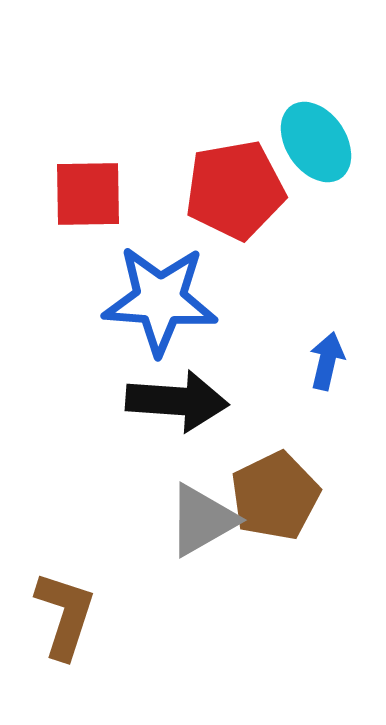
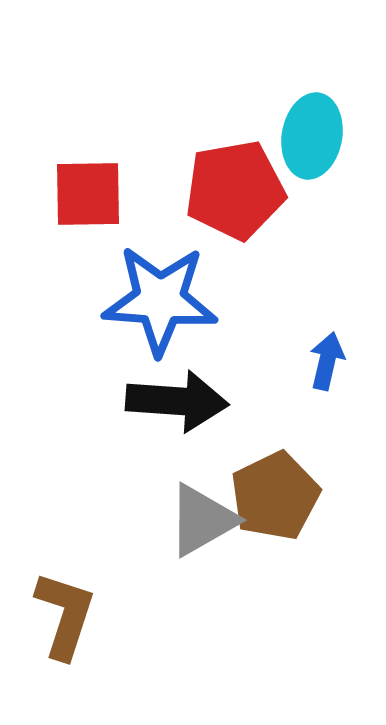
cyan ellipse: moved 4 px left, 6 px up; rotated 44 degrees clockwise
